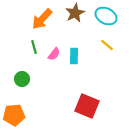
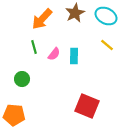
orange pentagon: rotated 10 degrees clockwise
